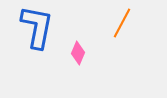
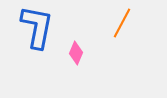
pink diamond: moved 2 px left
